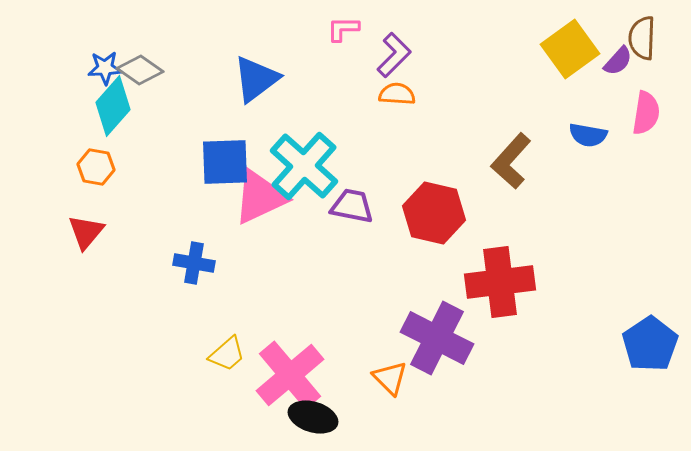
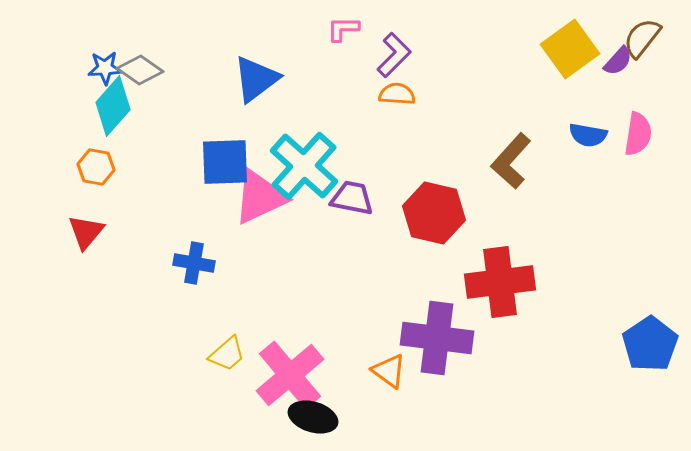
brown semicircle: rotated 36 degrees clockwise
pink semicircle: moved 8 px left, 21 px down
purple trapezoid: moved 8 px up
purple cross: rotated 20 degrees counterclockwise
orange triangle: moved 1 px left, 7 px up; rotated 9 degrees counterclockwise
